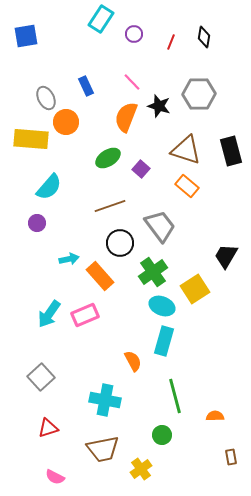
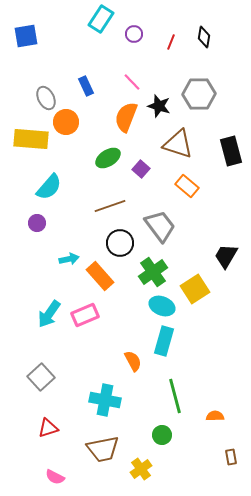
brown triangle at (186, 150): moved 8 px left, 6 px up
